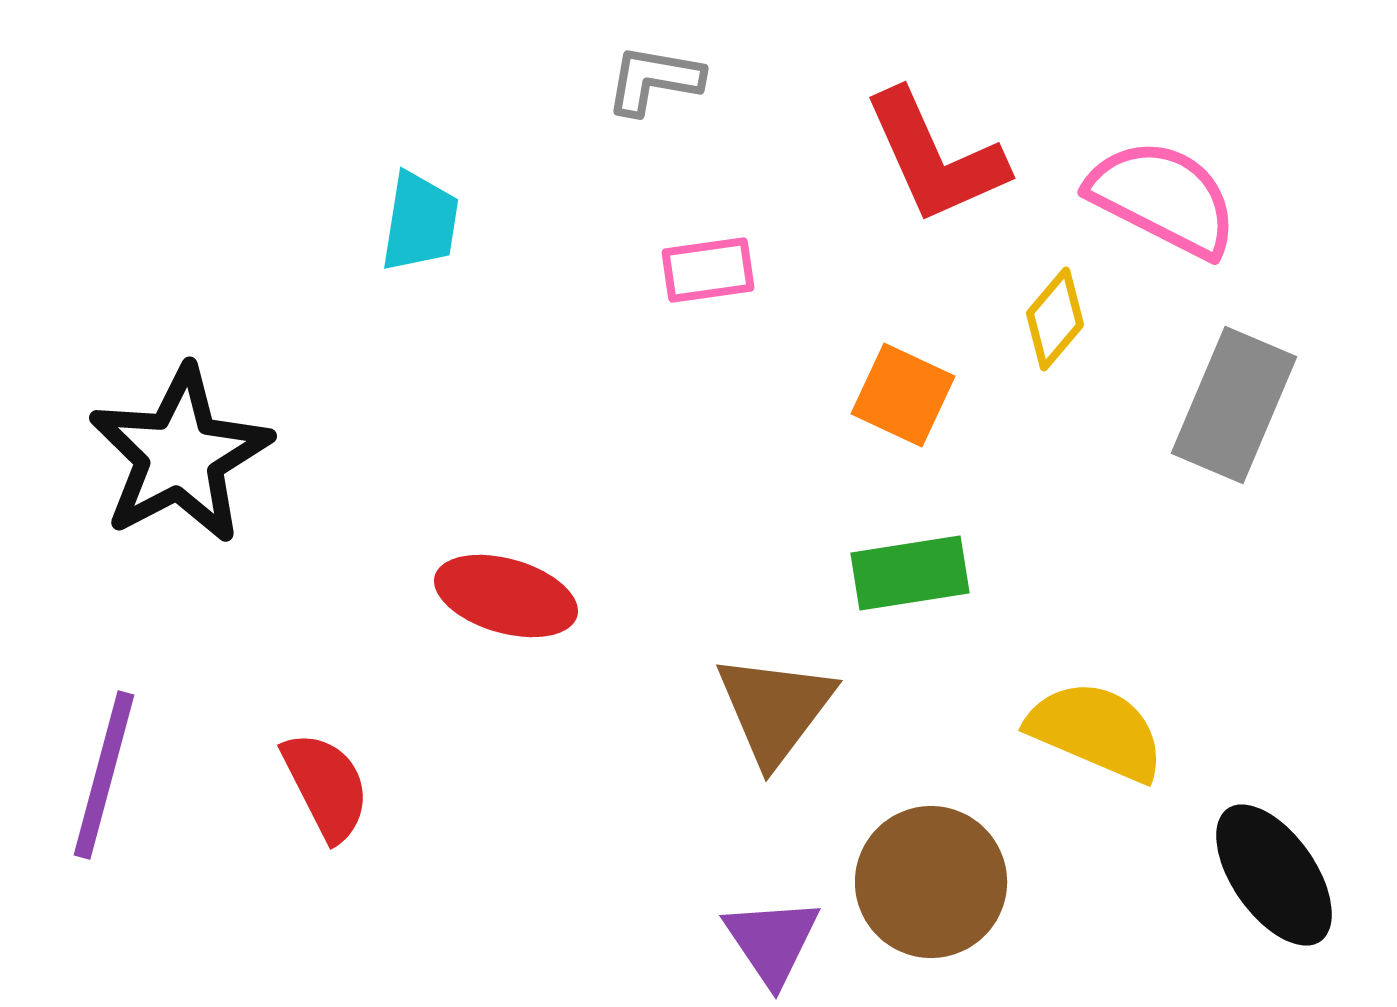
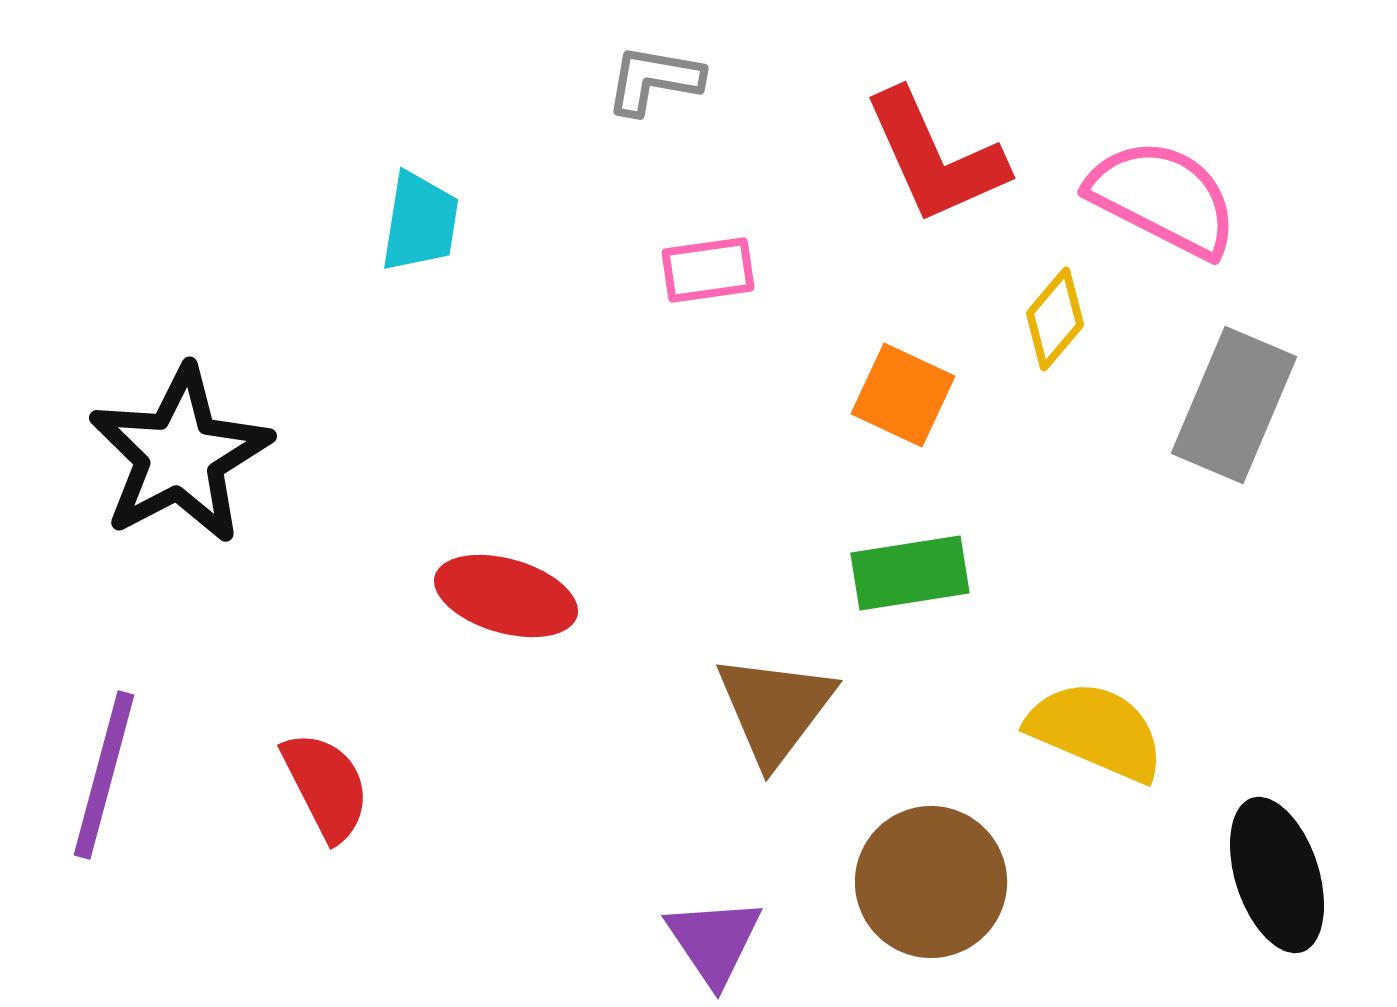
black ellipse: moved 3 px right; rotated 17 degrees clockwise
purple triangle: moved 58 px left
